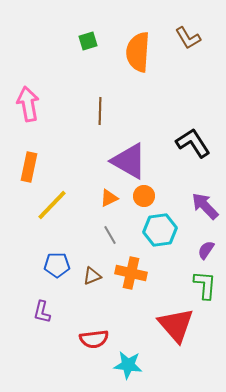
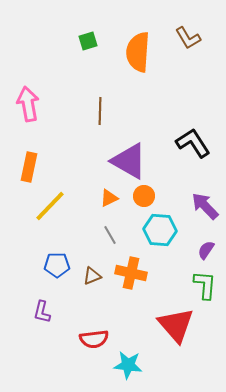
yellow line: moved 2 px left, 1 px down
cyan hexagon: rotated 12 degrees clockwise
